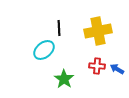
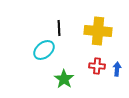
yellow cross: rotated 16 degrees clockwise
blue arrow: rotated 64 degrees clockwise
